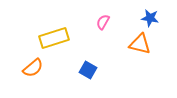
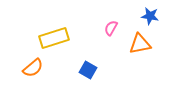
blue star: moved 2 px up
pink semicircle: moved 8 px right, 6 px down
orange triangle: rotated 25 degrees counterclockwise
